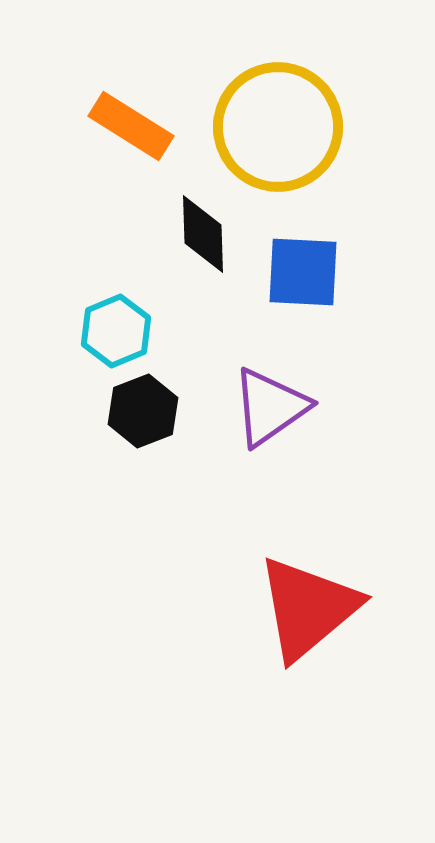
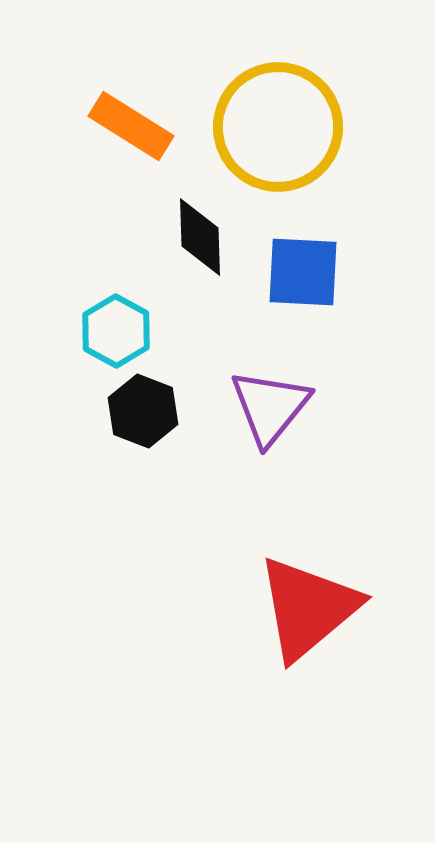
black diamond: moved 3 px left, 3 px down
cyan hexagon: rotated 8 degrees counterclockwise
purple triangle: rotated 16 degrees counterclockwise
black hexagon: rotated 18 degrees counterclockwise
